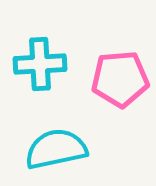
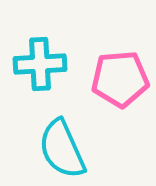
cyan semicircle: moved 6 px right; rotated 102 degrees counterclockwise
